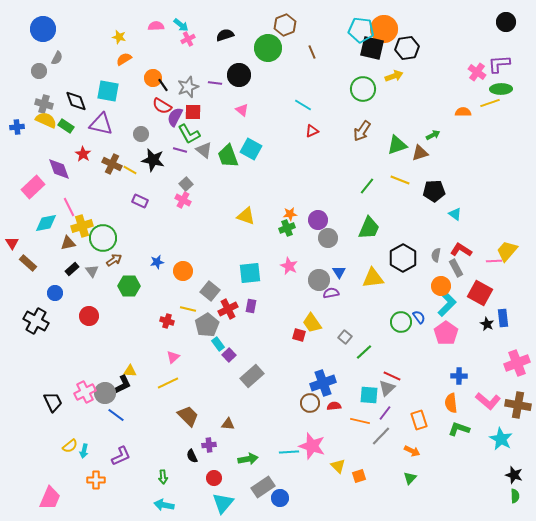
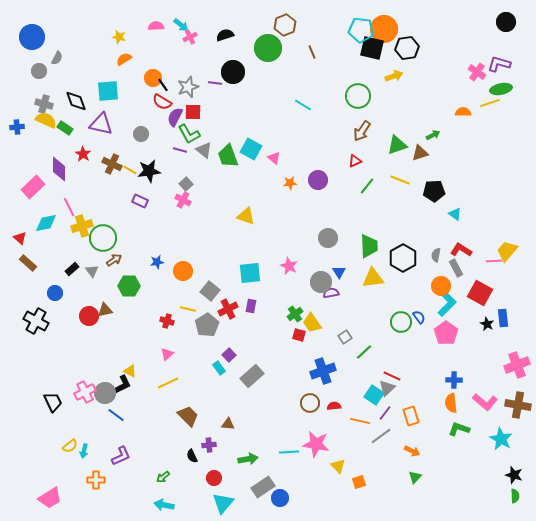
blue circle at (43, 29): moved 11 px left, 8 px down
pink cross at (188, 39): moved 2 px right, 2 px up
purple L-shape at (499, 64): rotated 20 degrees clockwise
black circle at (239, 75): moved 6 px left, 3 px up
green circle at (363, 89): moved 5 px left, 7 px down
green ellipse at (501, 89): rotated 10 degrees counterclockwise
cyan square at (108, 91): rotated 15 degrees counterclockwise
red semicircle at (162, 106): moved 4 px up
pink triangle at (242, 110): moved 32 px right, 48 px down
green rectangle at (66, 126): moved 1 px left, 2 px down
red triangle at (312, 131): moved 43 px right, 30 px down
black star at (153, 160): moved 4 px left, 11 px down; rotated 20 degrees counterclockwise
purple diamond at (59, 169): rotated 20 degrees clockwise
orange star at (290, 214): moved 31 px up
purple circle at (318, 220): moved 40 px up
green cross at (287, 228): moved 8 px right, 86 px down; rotated 14 degrees counterclockwise
green trapezoid at (369, 228): moved 18 px down; rotated 25 degrees counterclockwise
red triangle at (12, 243): moved 8 px right, 5 px up; rotated 16 degrees counterclockwise
brown triangle at (68, 243): moved 37 px right, 67 px down
gray circle at (319, 280): moved 2 px right, 2 px down
gray square at (345, 337): rotated 16 degrees clockwise
cyan rectangle at (218, 344): moved 1 px right, 24 px down
pink triangle at (173, 357): moved 6 px left, 3 px up
pink cross at (517, 363): moved 2 px down
yellow triangle at (130, 371): rotated 24 degrees clockwise
blue cross at (459, 376): moved 5 px left, 4 px down
blue cross at (323, 383): moved 12 px up
cyan square at (369, 395): moved 5 px right; rotated 30 degrees clockwise
pink L-shape at (488, 401): moved 3 px left, 1 px down
orange rectangle at (419, 420): moved 8 px left, 4 px up
gray line at (381, 436): rotated 10 degrees clockwise
pink star at (312, 446): moved 4 px right, 2 px up; rotated 8 degrees counterclockwise
orange square at (359, 476): moved 6 px down
green arrow at (163, 477): rotated 56 degrees clockwise
green triangle at (410, 478): moved 5 px right, 1 px up
pink trapezoid at (50, 498): rotated 35 degrees clockwise
